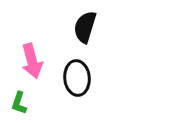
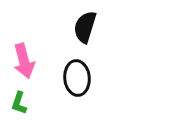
pink arrow: moved 8 px left
